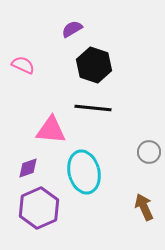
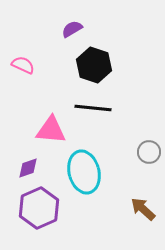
brown arrow: moved 1 px left, 2 px down; rotated 24 degrees counterclockwise
